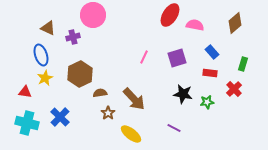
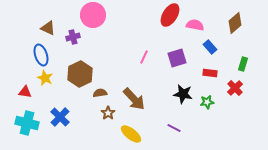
blue rectangle: moved 2 px left, 5 px up
yellow star: rotated 21 degrees counterclockwise
red cross: moved 1 px right, 1 px up
